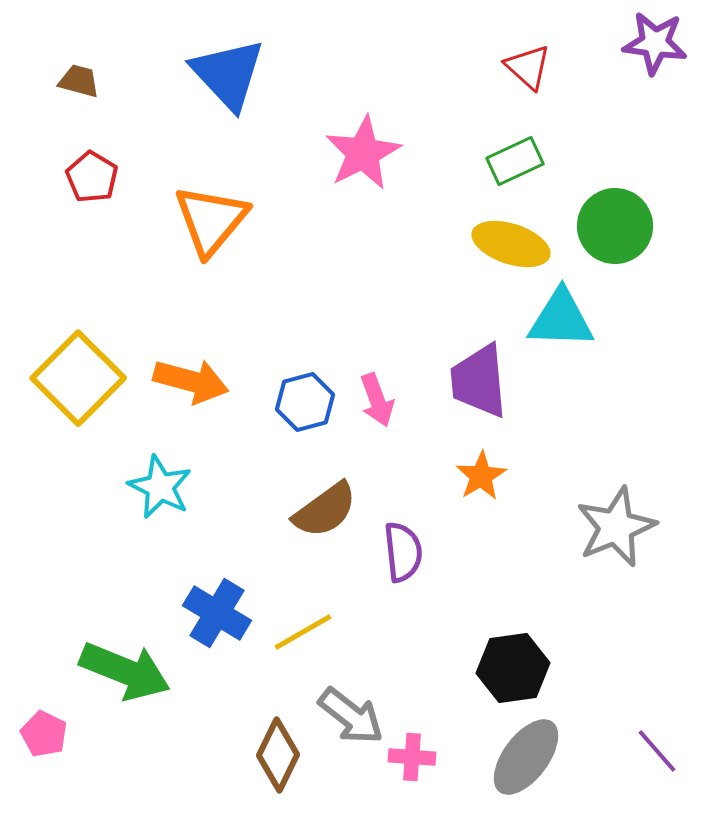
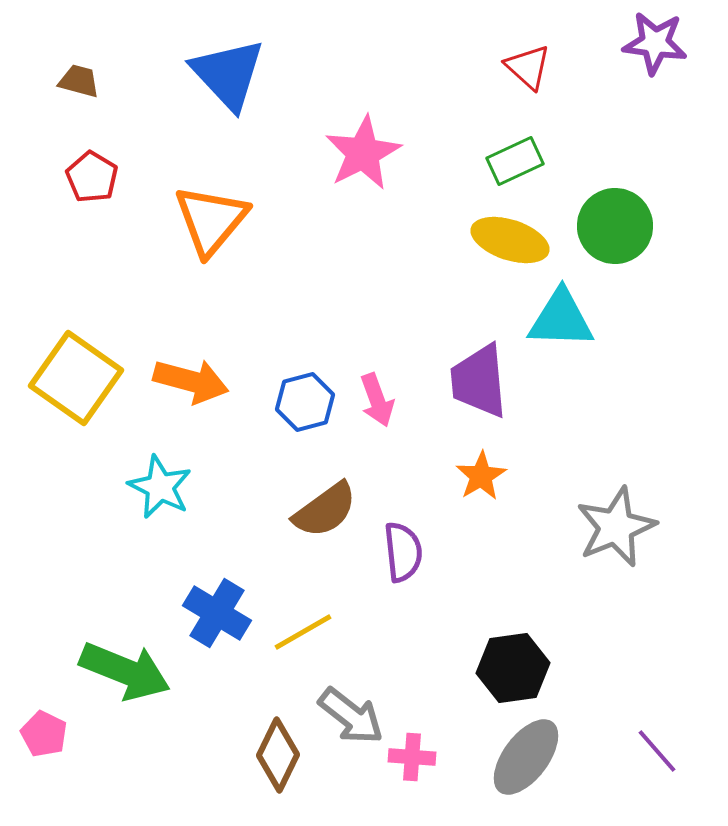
yellow ellipse: moved 1 px left, 4 px up
yellow square: moved 2 px left; rotated 10 degrees counterclockwise
